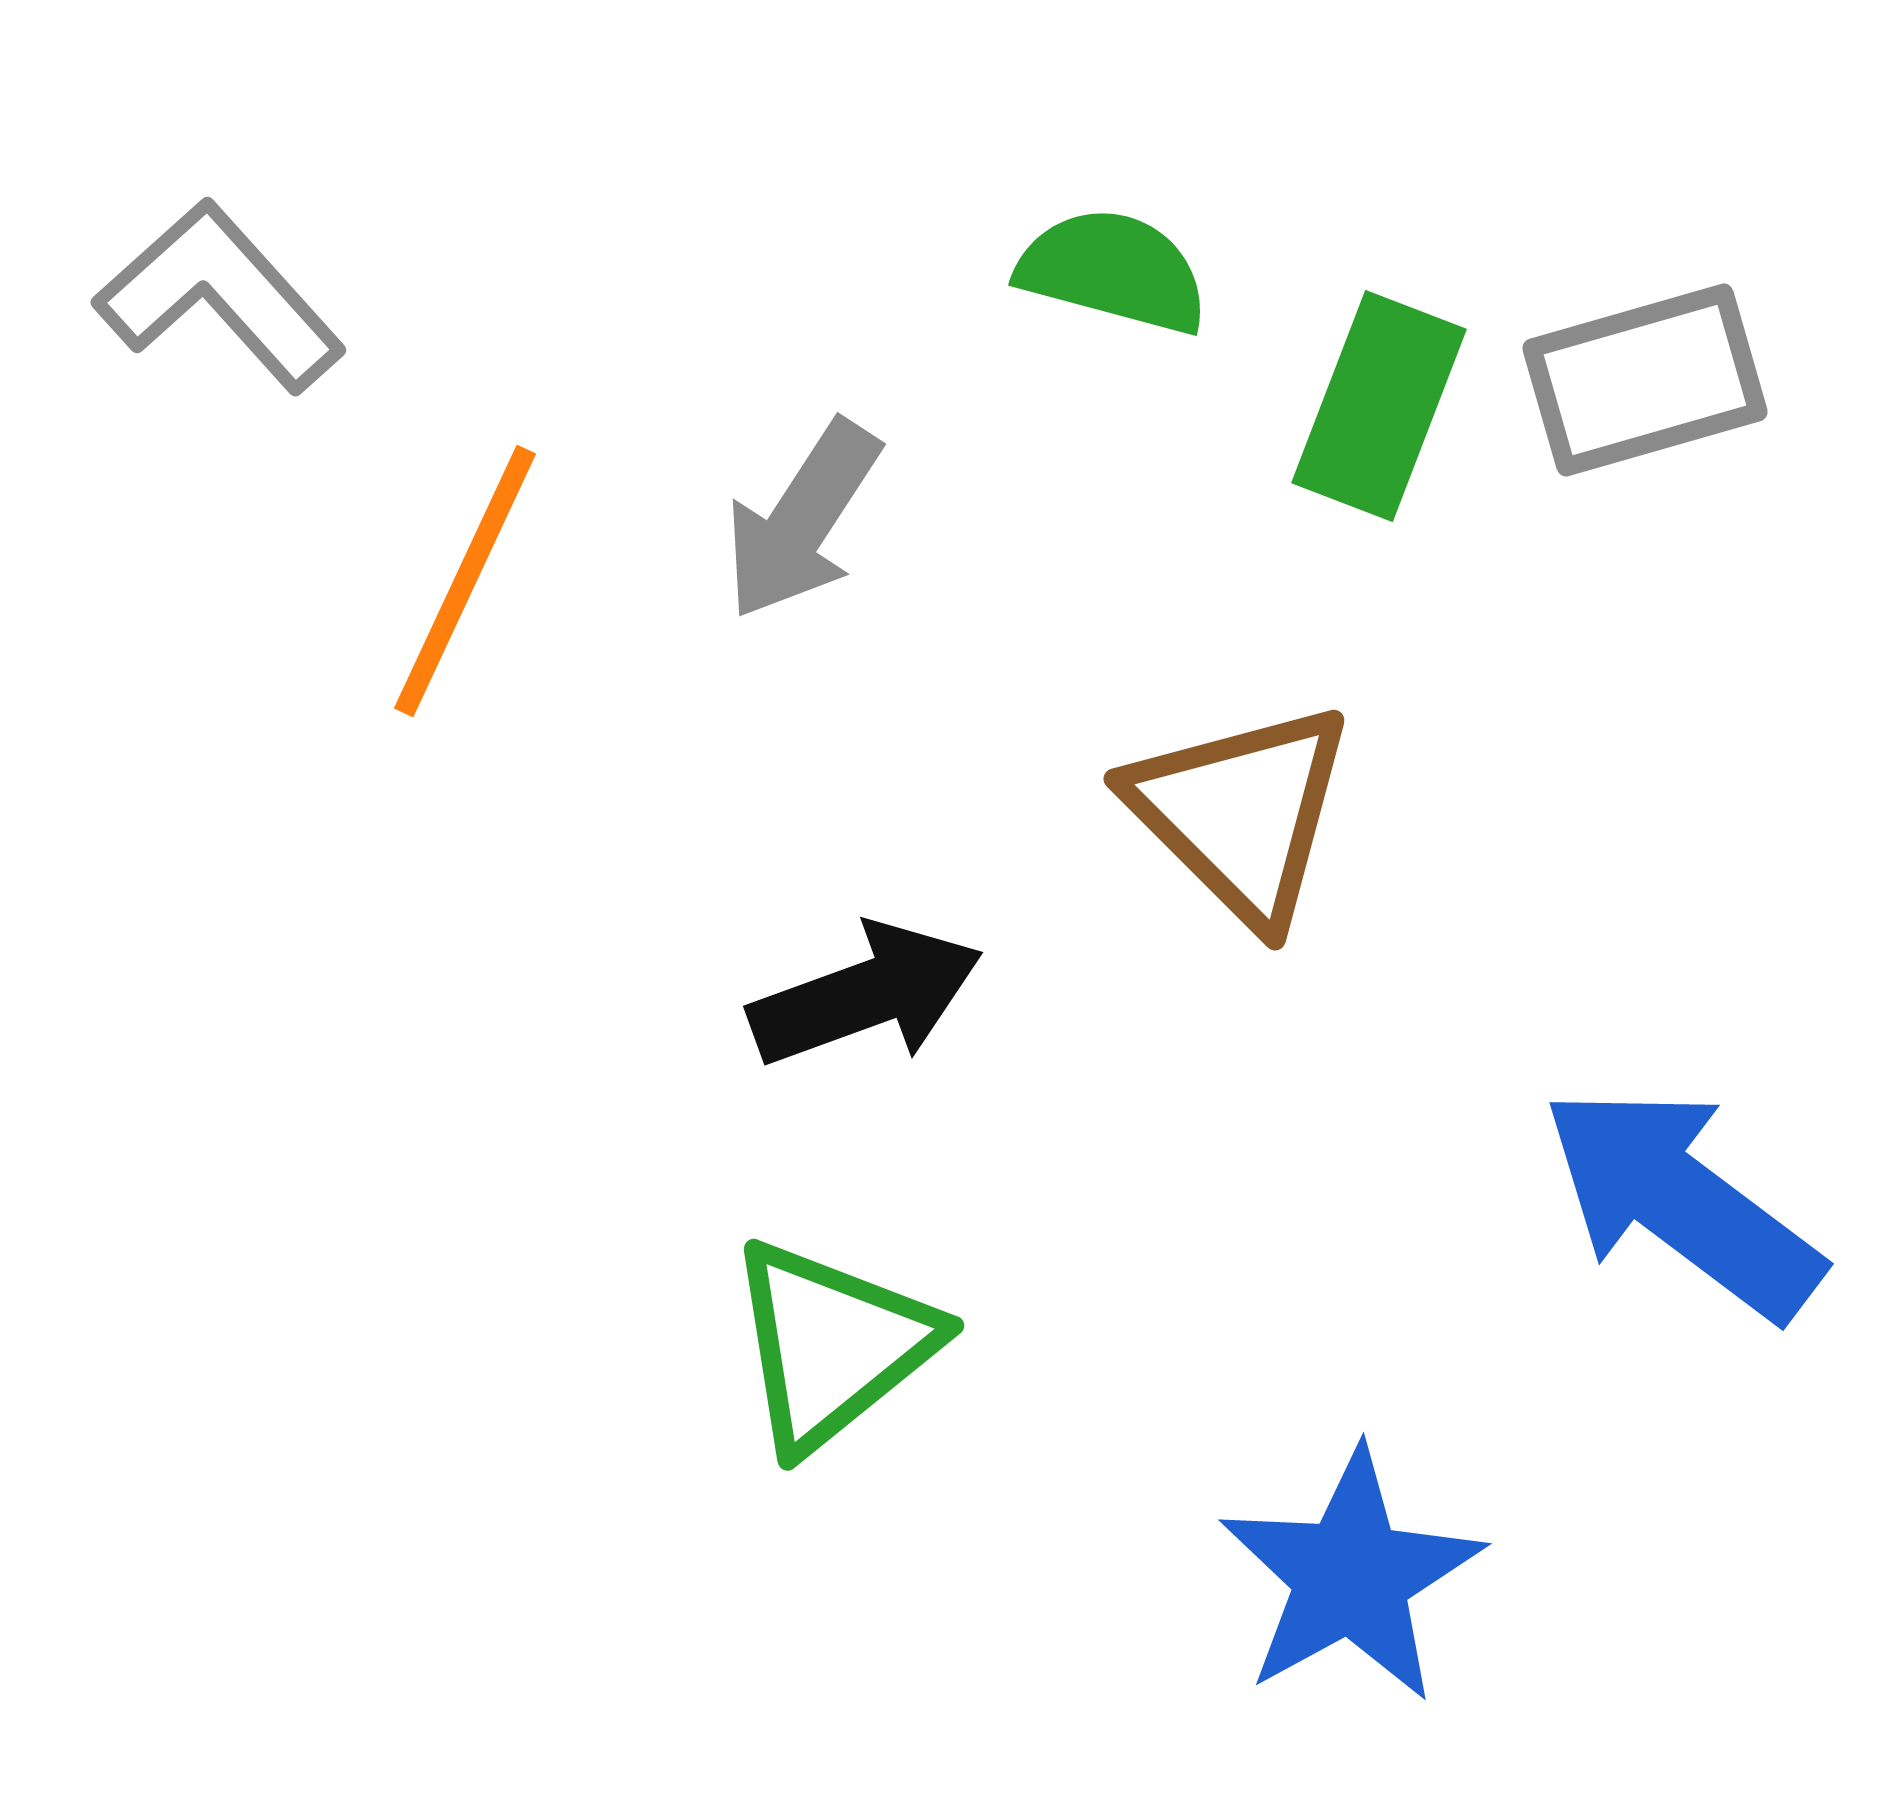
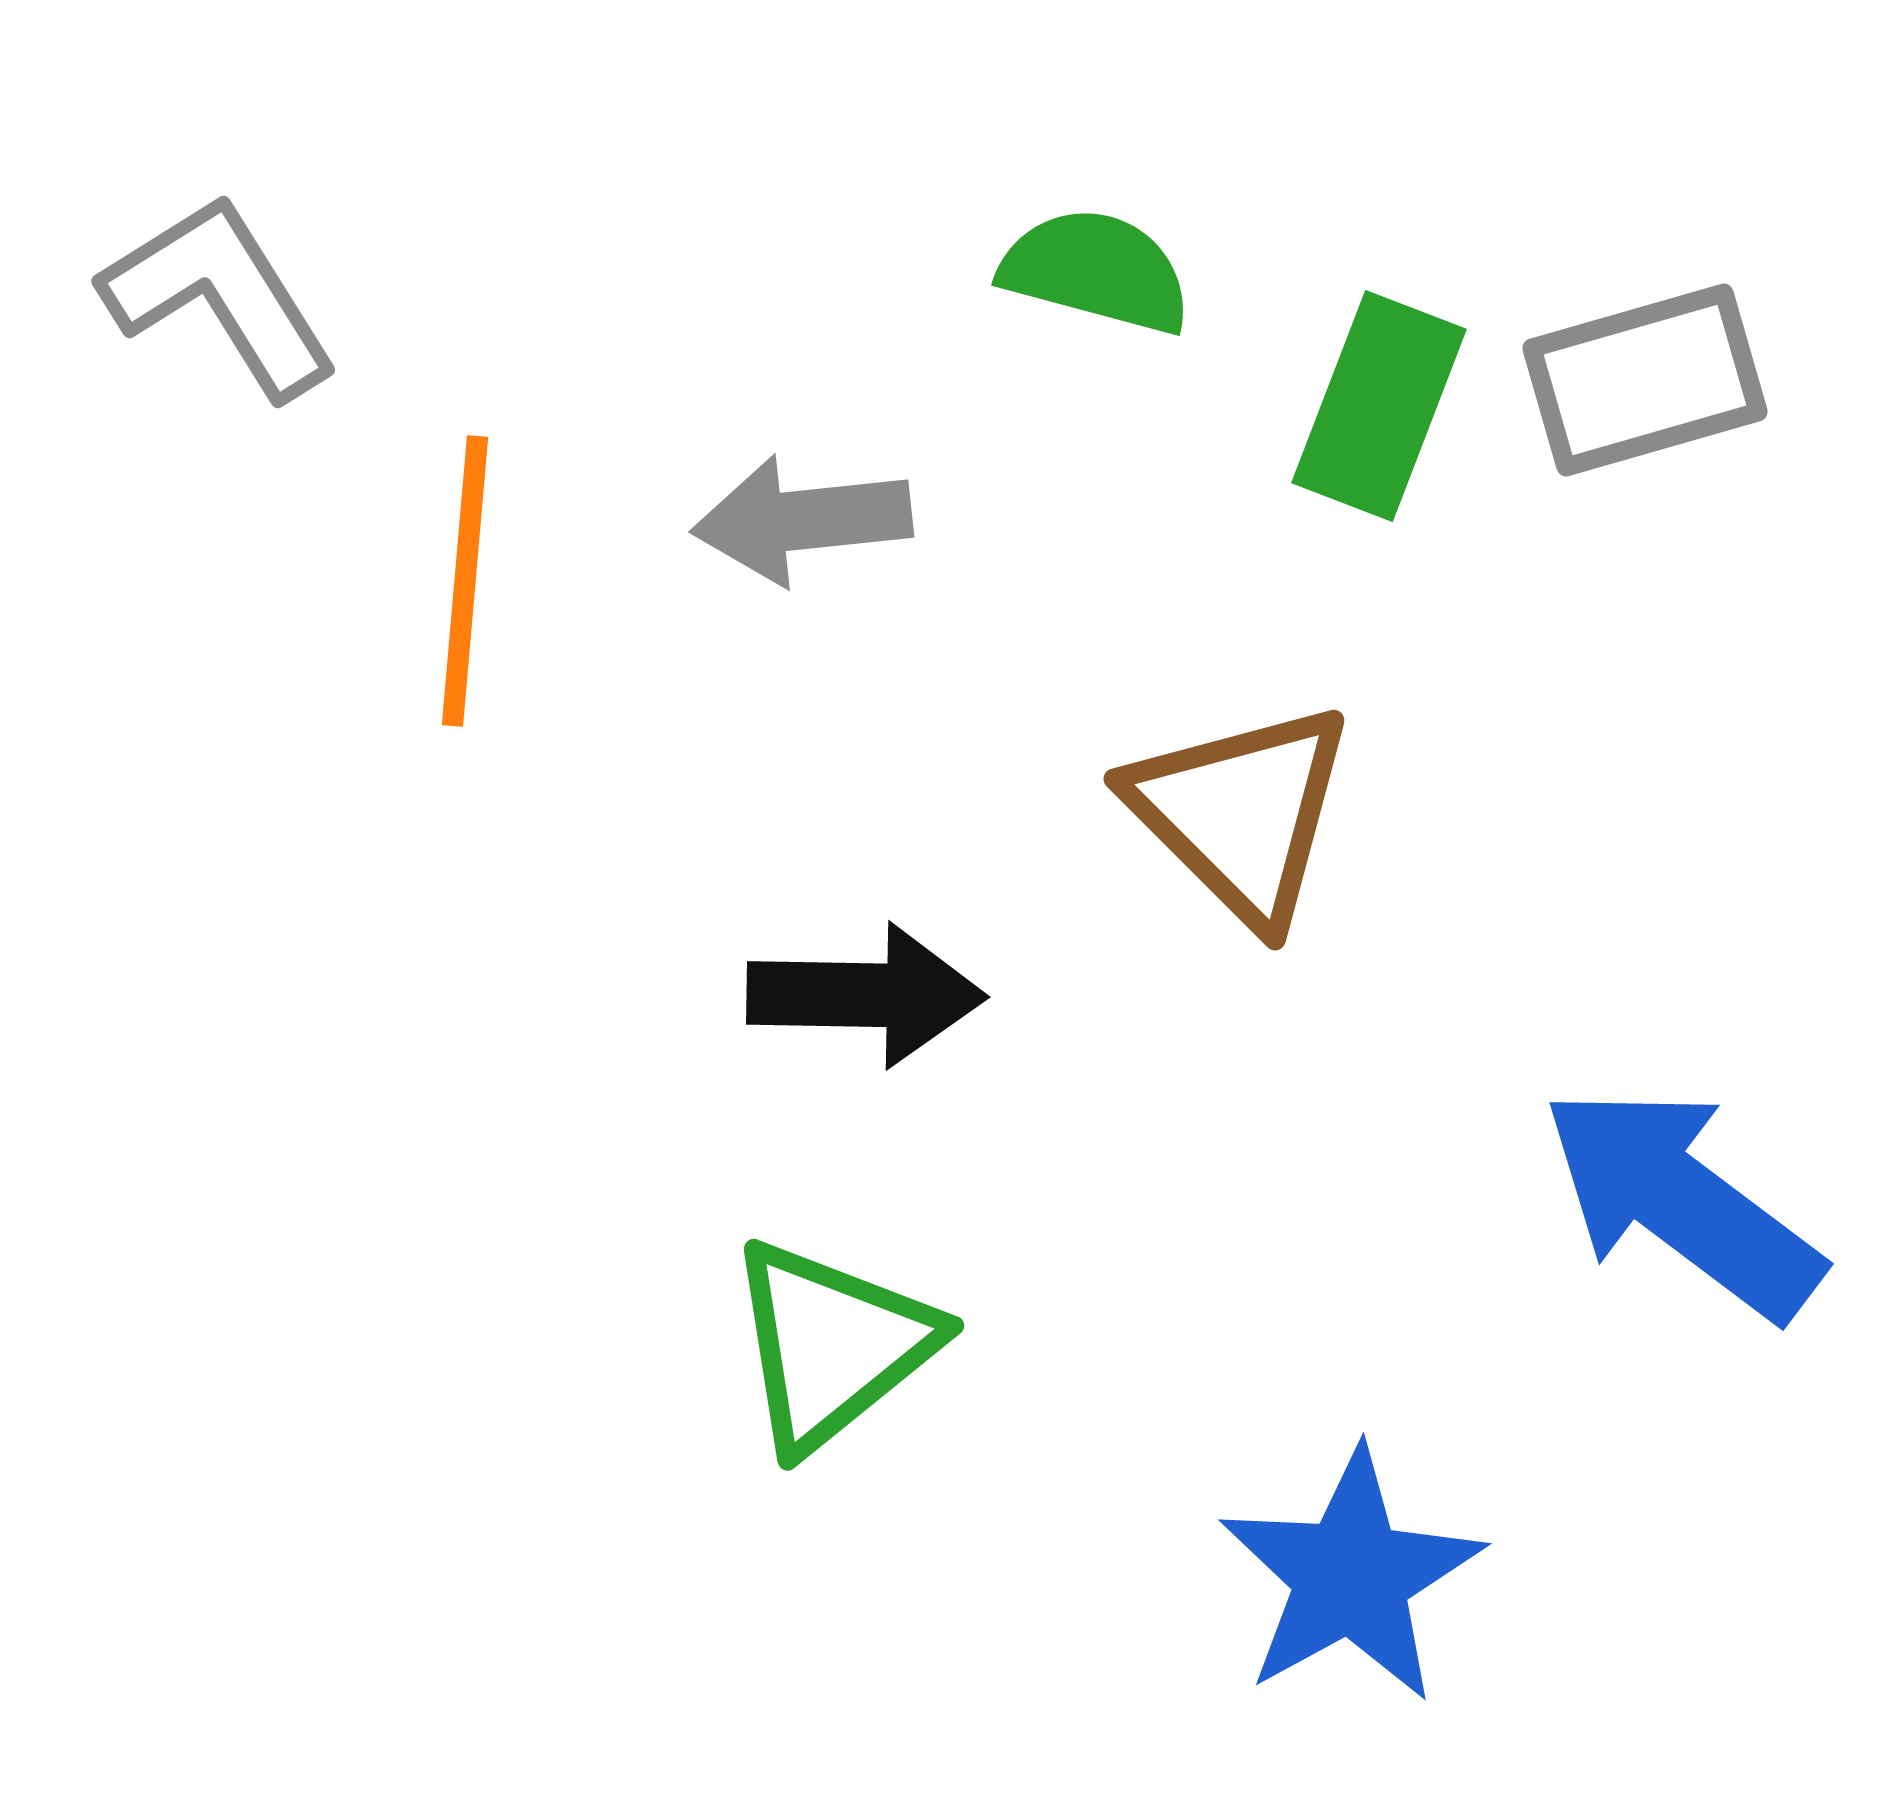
green semicircle: moved 17 px left
gray L-shape: rotated 10 degrees clockwise
gray arrow: rotated 51 degrees clockwise
orange line: rotated 20 degrees counterclockwise
black arrow: rotated 21 degrees clockwise
